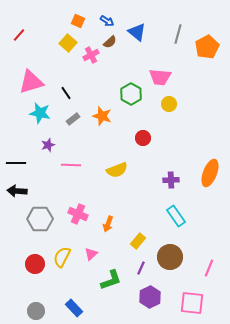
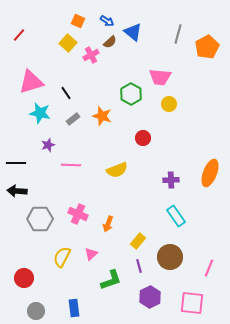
blue triangle at (137, 32): moved 4 px left
red circle at (35, 264): moved 11 px left, 14 px down
purple line at (141, 268): moved 2 px left, 2 px up; rotated 40 degrees counterclockwise
blue rectangle at (74, 308): rotated 36 degrees clockwise
